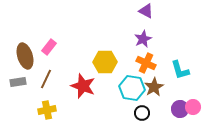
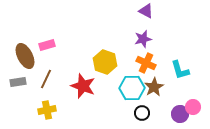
purple star: rotated 12 degrees clockwise
pink rectangle: moved 2 px left, 2 px up; rotated 35 degrees clockwise
brown ellipse: rotated 10 degrees counterclockwise
yellow hexagon: rotated 20 degrees clockwise
cyan hexagon: rotated 10 degrees counterclockwise
purple circle: moved 5 px down
